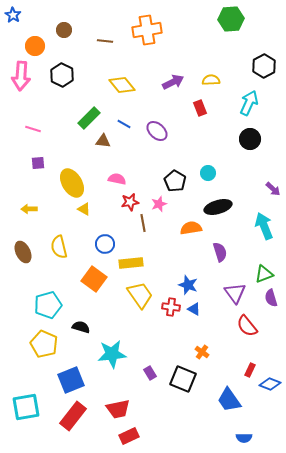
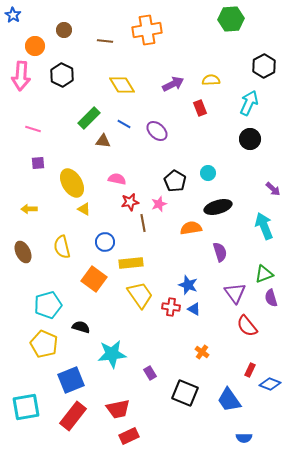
purple arrow at (173, 82): moved 2 px down
yellow diamond at (122, 85): rotated 8 degrees clockwise
blue circle at (105, 244): moved 2 px up
yellow semicircle at (59, 247): moved 3 px right
black square at (183, 379): moved 2 px right, 14 px down
